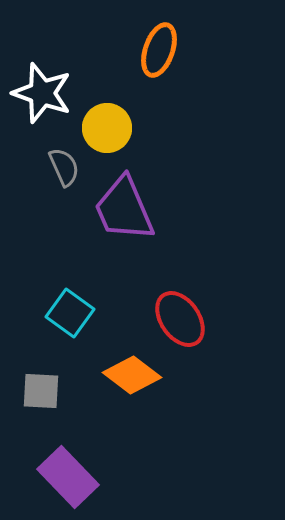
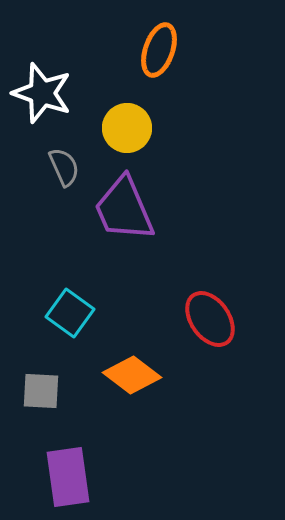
yellow circle: moved 20 px right
red ellipse: moved 30 px right
purple rectangle: rotated 36 degrees clockwise
